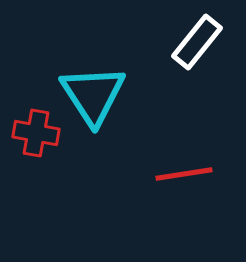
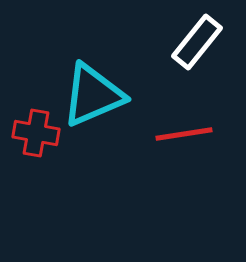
cyan triangle: rotated 40 degrees clockwise
red line: moved 40 px up
